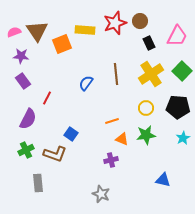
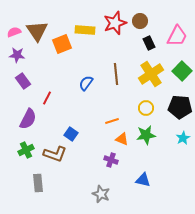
purple star: moved 4 px left, 1 px up
black pentagon: moved 2 px right
purple cross: rotated 32 degrees clockwise
blue triangle: moved 20 px left
